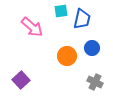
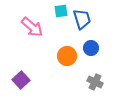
blue trapezoid: rotated 30 degrees counterclockwise
blue circle: moved 1 px left
